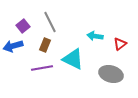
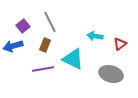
purple line: moved 1 px right, 1 px down
